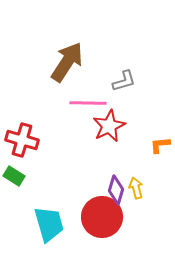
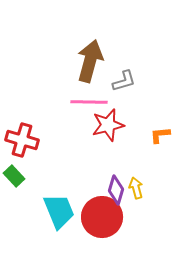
brown arrow: moved 23 px right, 1 px up; rotated 18 degrees counterclockwise
pink line: moved 1 px right, 1 px up
red star: moved 1 px left, 1 px up; rotated 12 degrees clockwise
orange L-shape: moved 10 px up
green rectangle: rotated 15 degrees clockwise
cyan trapezoid: moved 10 px right, 13 px up; rotated 6 degrees counterclockwise
